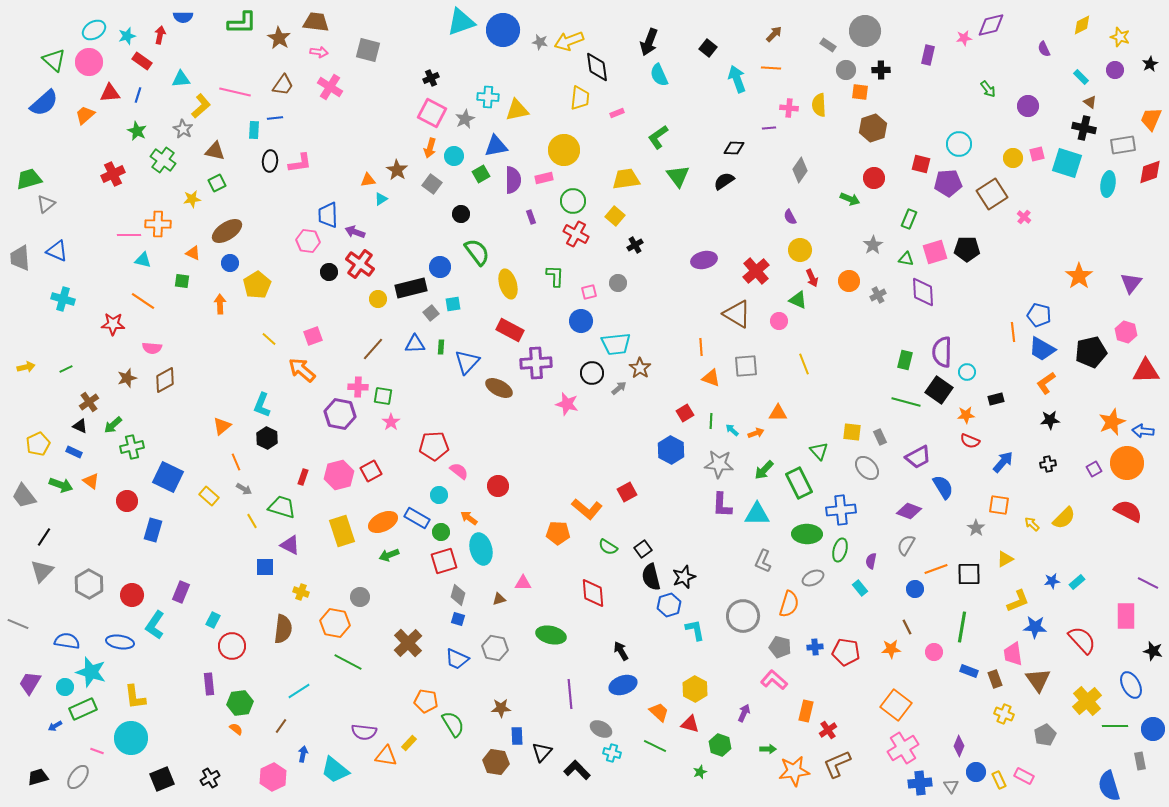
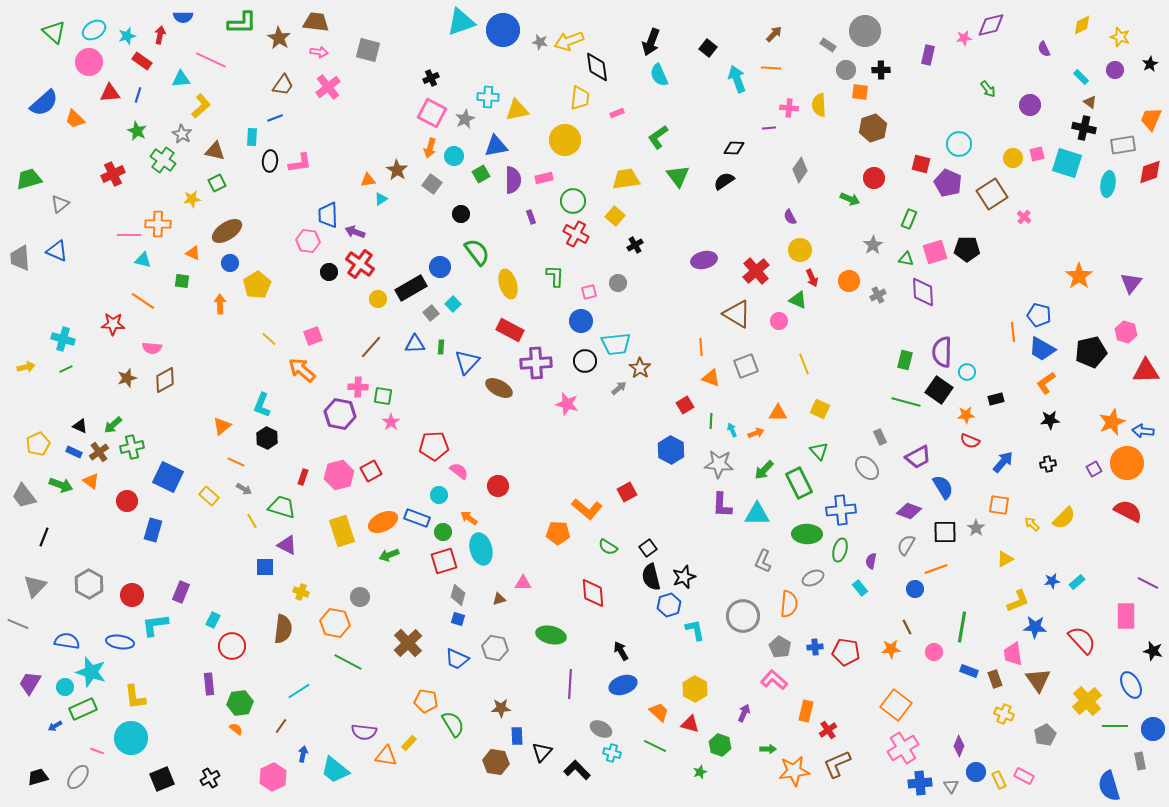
black arrow at (649, 42): moved 2 px right
green triangle at (54, 60): moved 28 px up
pink cross at (330, 87): moved 2 px left; rotated 20 degrees clockwise
pink line at (235, 92): moved 24 px left, 32 px up; rotated 12 degrees clockwise
purple circle at (1028, 106): moved 2 px right, 1 px up
orange trapezoid at (85, 115): moved 10 px left, 4 px down; rotated 95 degrees counterclockwise
blue line at (275, 118): rotated 14 degrees counterclockwise
gray star at (183, 129): moved 1 px left, 5 px down
cyan rectangle at (254, 130): moved 2 px left, 7 px down
yellow circle at (564, 150): moved 1 px right, 10 px up
purple pentagon at (948, 183): rotated 28 degrees clockwise
gray triangle at (46, 204): moved 14 px right
black rectangle at (411, 288): rotated 16 degrees counterclockwise
cyan cross at (63, 299): moved 40 px down
cyan square at (453, 304): rotated 35 degrees counterclockwise
brown line at (373, 349): moved 2 px left, 2 px up
gray square at (746, 366): rotated 15 degrees counterclockwise
black circle at (592, 373): moved 7 px left, 12 px up
brown cross at (89, 402): moved 10 px right, 50 px down
red square at (685, 413): moved 8 px up
cyan arrow at (732, 430): rotated 24 degrees clockwise
yellow square at (852, 432): moved 32 px left, 23 px up; rotated 18 degrees clockwise
orange line at (236, 462): rotated 42 degrees counterclockwise
blue rectangle at (417, 518): rotated 10 degrees counterclockwise
green circle at (441, 532): moved 2 px right
black line at (44, 537): rotated 12 degrees counterclockwise
purple triangle at (290, 545): moved 3 px left
black square at (643, 549): moved 5 px right, 1 px up
gray triangle at (42, 571): moved 7 px left, 15 px down
black square at (969, 574): moved 24 px left, 42 px up
orange semicircle at (789, 604): rotated 12 degrees counterclockwise
cyan L-shape at (155, 625): rotated 48 degrees clockwise
gray pentagon at (780, 647): rotated 15 degrees clockwise
purple line at (570, 694): moved 10 px up; rotated 8 degrees clockwise
